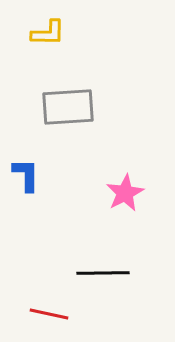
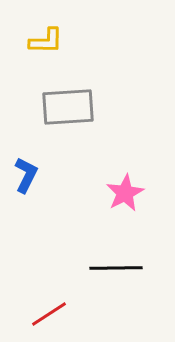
yellow L-shape: moved 2 px left, 8 px down
blue L-shape: rotated 27 degrees clockwise
black line: moved 13 px right, 5 px up
red line: rotated 45 degrees counterclockwise
